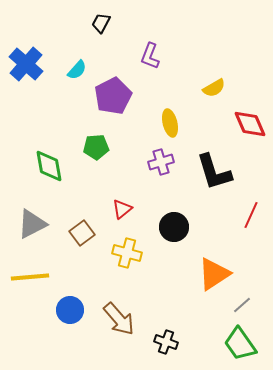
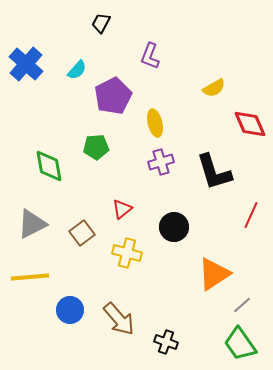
yellow ellipse: moved 15 px left
